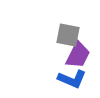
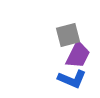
gray square: rotated 25 degrees counterclockwise
